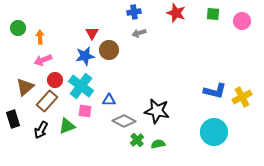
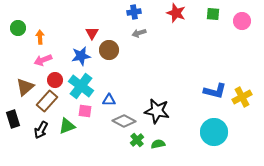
blue star: moved 4 px left
